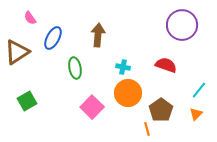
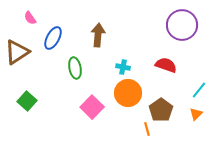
green square: rotated 18 degrees counterclockwise
